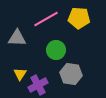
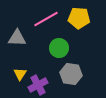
green circle: moved 3 px right, 2 px up
